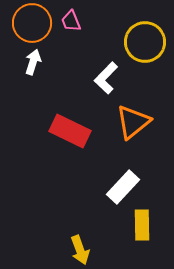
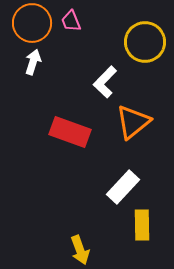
white L-shape: moved 1 px left, 4 px down
red rectangle: moved 1 px down; rotated 6 degrees counterclockwise
